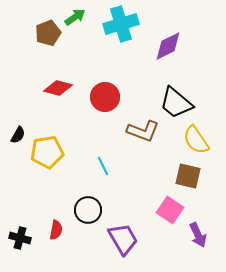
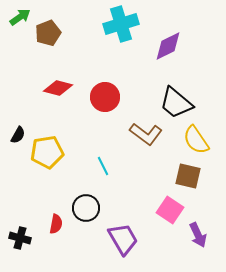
green arrow: moved 55 px left
brown L-shape: moved 3 px right, 3 px down; rotated 16 degrees clockwise
black circle: moved 2 px left, 2 px up
red semicircle: moved 6 px up
